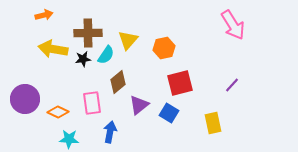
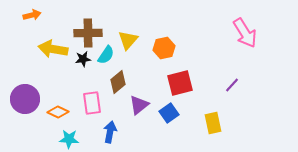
orange arrow: moved 12 px left
pink arrow: moved 12 px right, 8 px down
blue square: rotated 24 degrees clockwise
